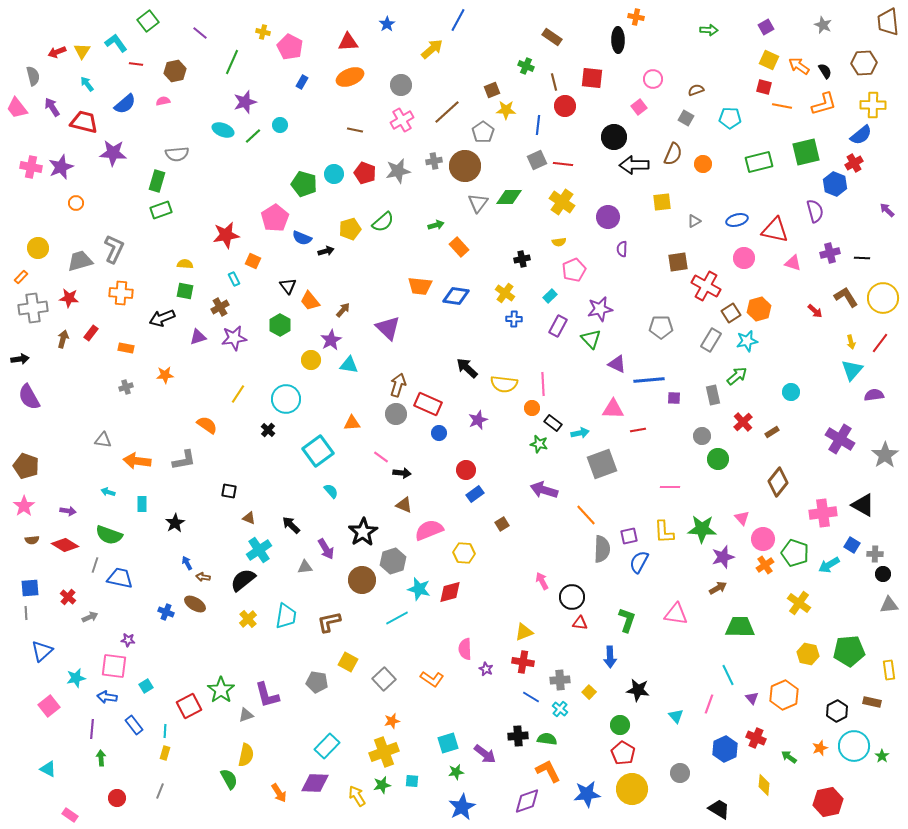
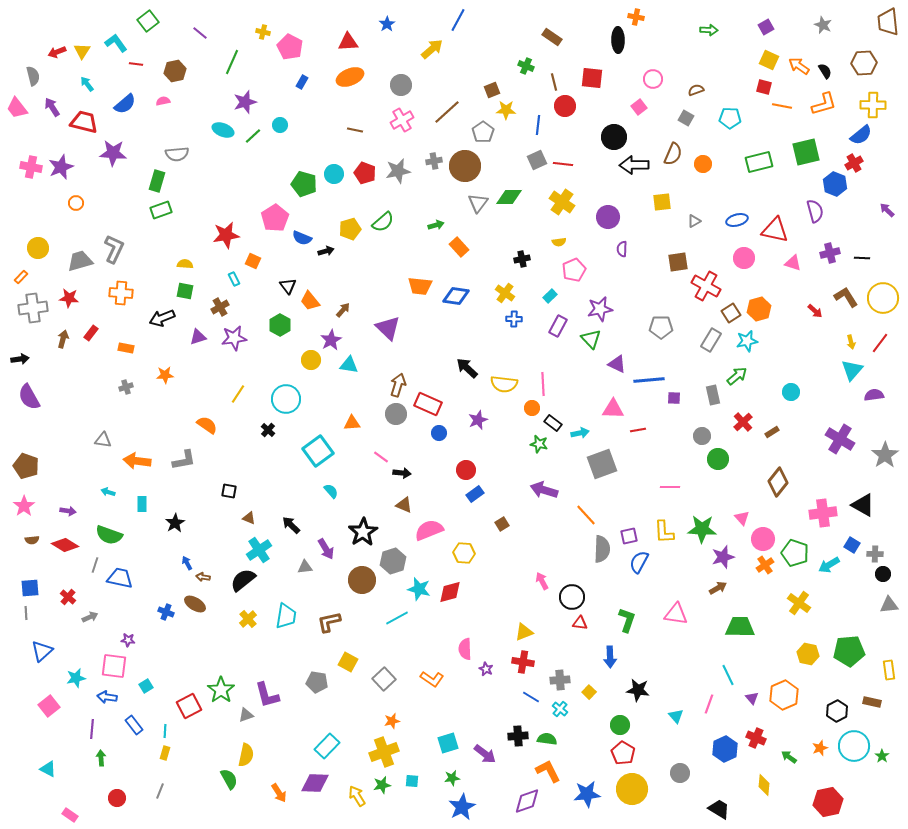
green star at (456, 772): moved 4 px left, 6 px down
